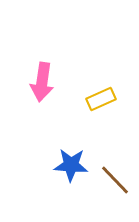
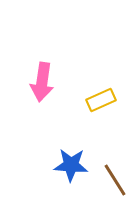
yellow rectangle: moved 1 px down
brown line: rotated 12 degrees clockwise
